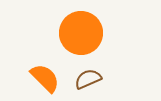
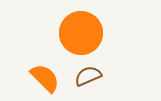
brown semicircle: moved 3 px up
